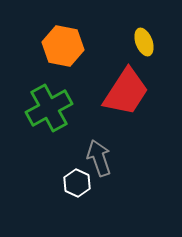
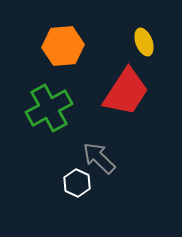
orange hexagon: rotated 15 degrees counterclockwise
gray arrow: rotated 27 degrees counterclockwise
